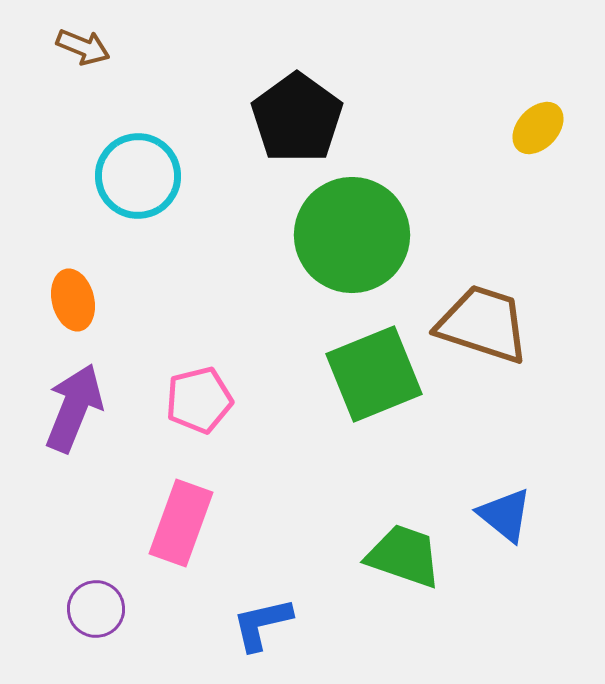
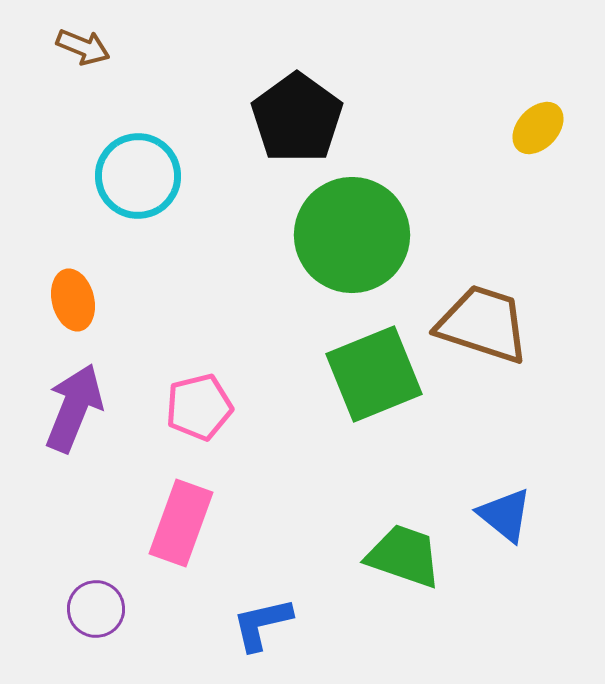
pink pentagon: moved 7 px down
